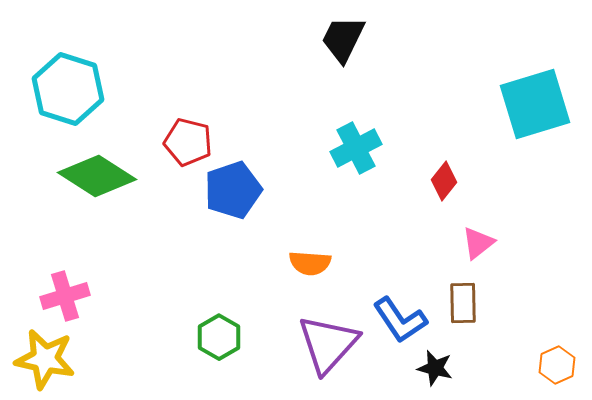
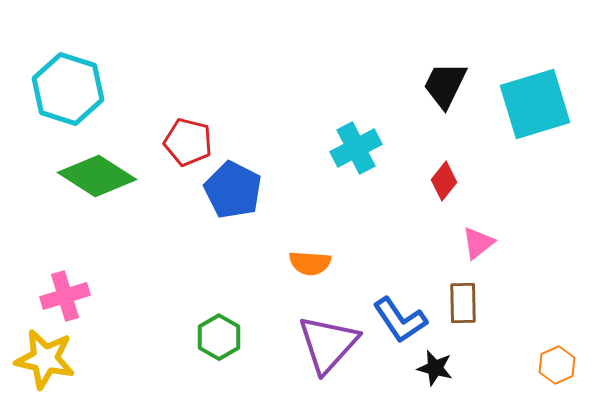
black trapezoid: moved 102 px right, 46 px down
blue pentagon: rotated 26 degrees counterclockwise
